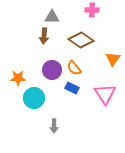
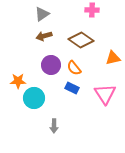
gray triangle: moved 10 px left, 3 px up; rotated 35 degrees counterclockwise
brown arrow: rotated 70 degrees clockwise
orange triangle: moved 1 px up; rotated 42 degrees clockwise
purple circle: moved 1 px left, 5 px up
orange star: moved 3 px down
